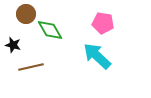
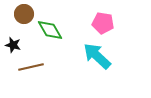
brown circle: moved 2 px left
